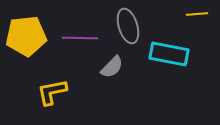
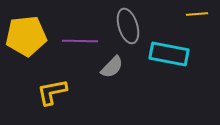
purple line: moved 3 px down
